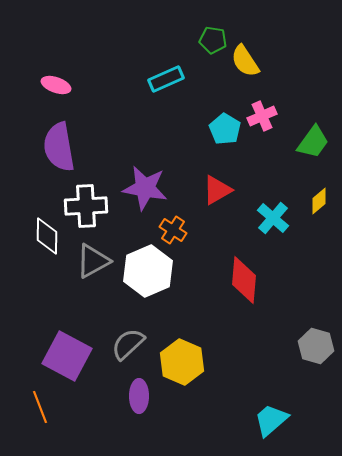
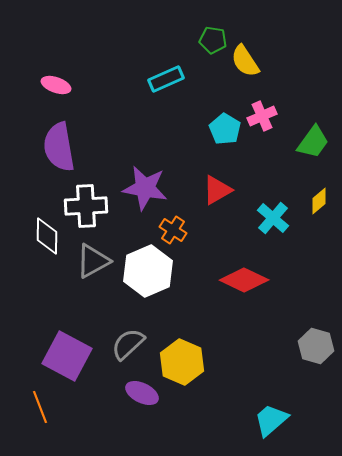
red diamond: rotated 69 degrees counterclockwise
purple ellipse: moved 3 px right, 3 px up; rotated 64 degrees counterclockwise
